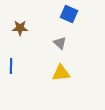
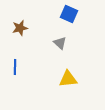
brown star: rotated 14 degrees counterclockwise
blue line: moved 4 px right, 1 px down
yellow triangle: moved 7 px right, 6 px down
